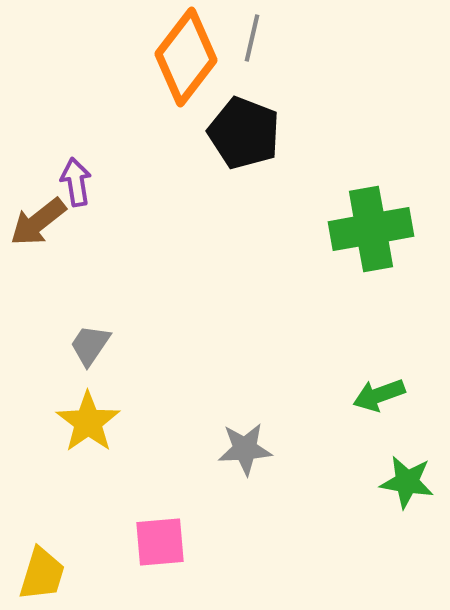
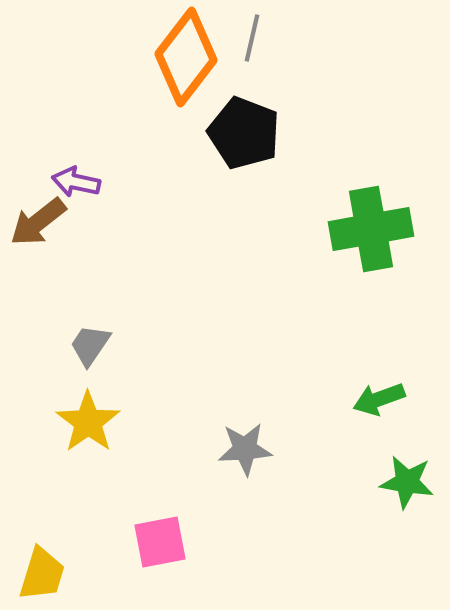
purple arrow: rotated 69 degrees counterclockwise
green arrow: moved 4 px down
pink square: rotated 6 degrees counterclockwise
